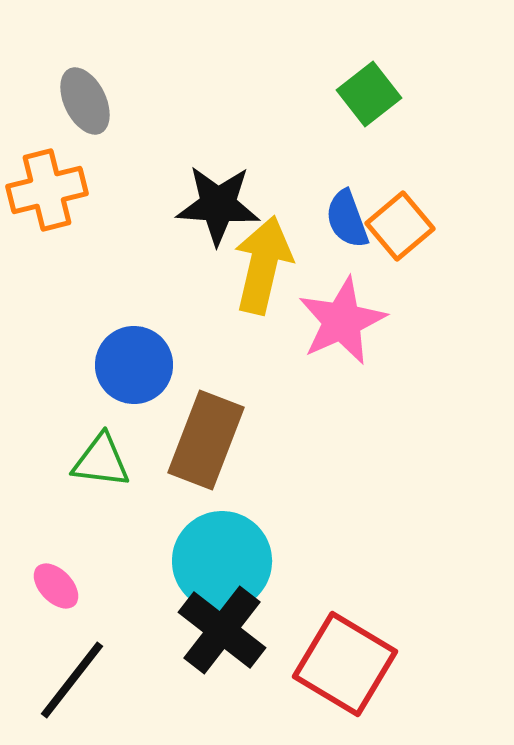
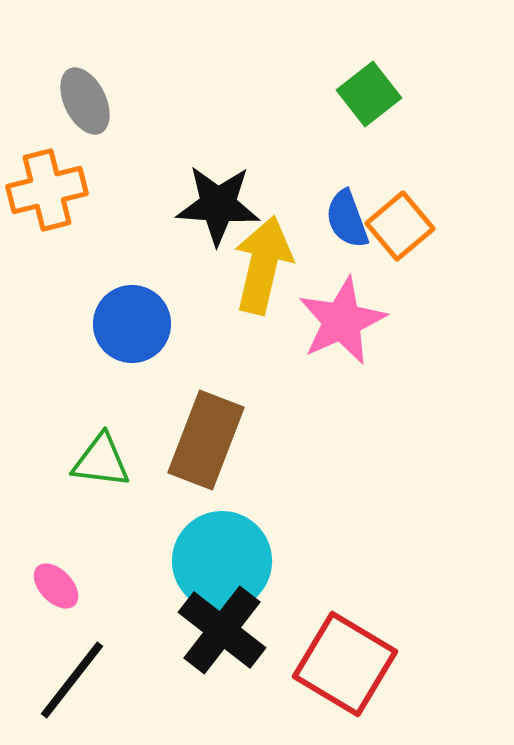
blue circle: moved 2 px left, 41 px up
